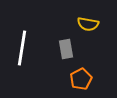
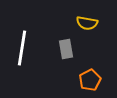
yellow semicircle: moved 1 px left, 1 px up
orange pentagon: moved 9 px right, 1 px down
